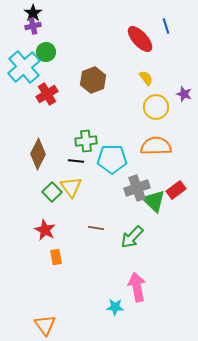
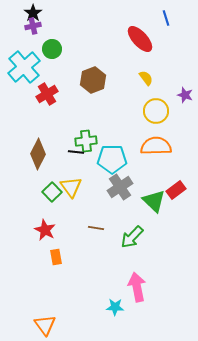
blue line: moved 8 px up
green circle: moved 6 px right, 3 px up
purple star: moved 1 px right, 1 px down
yellow circle: moved 4 px down
black line: moved 9 px up
gray cross: moved 17 px left, 1 px up; rotated 15 degrees counterclockwise
